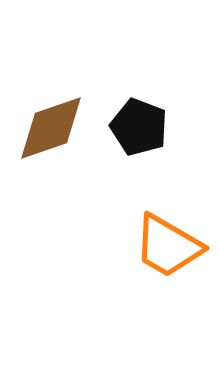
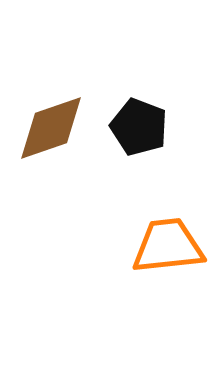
orange trapezoid: rotated 144 degrees clockwise
